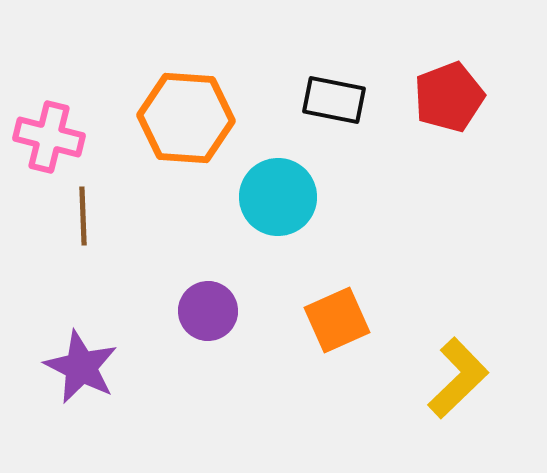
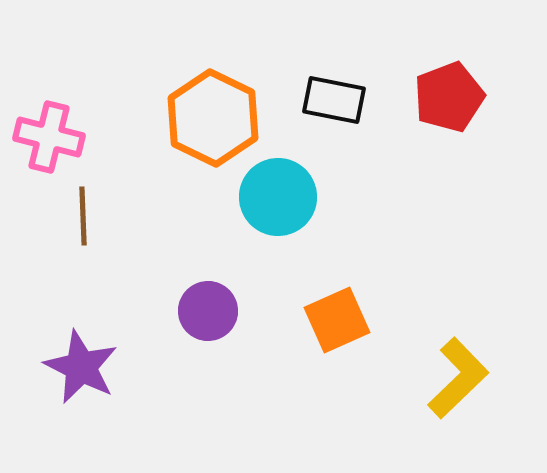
orange hexagon: moved 27 px right; rotated 22 degrees clockwise
